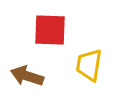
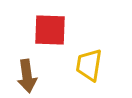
brown arrow: rotated 116 degrees counterclockwise
